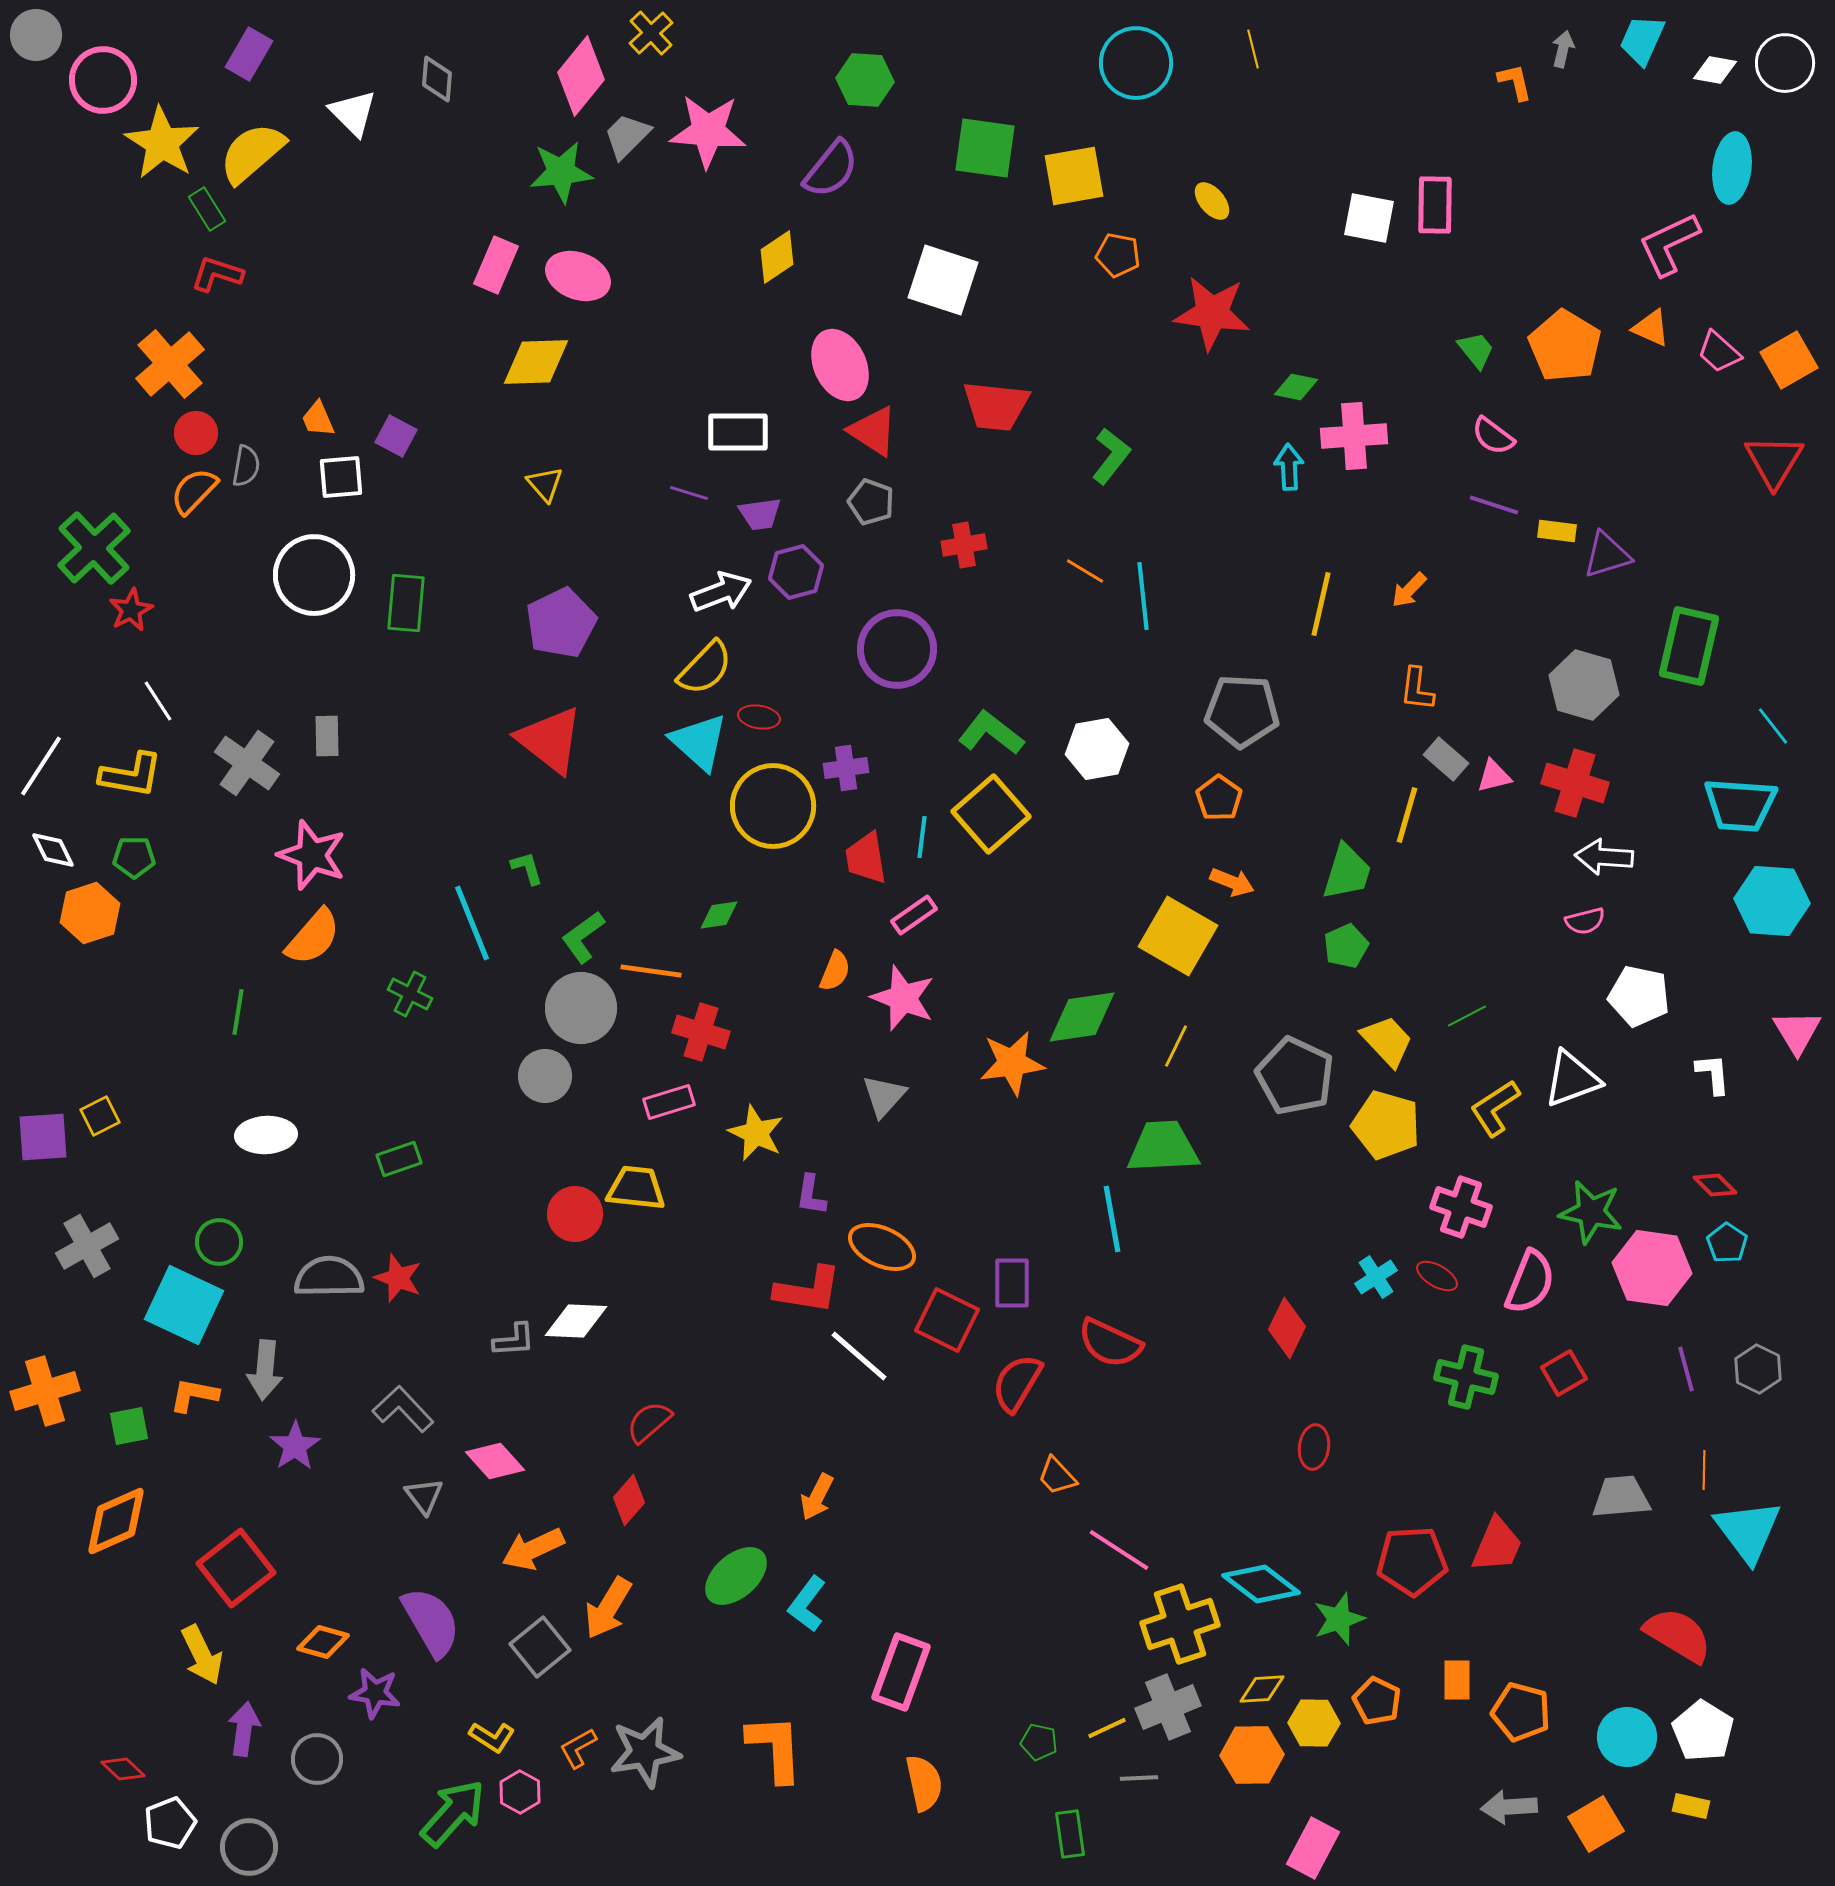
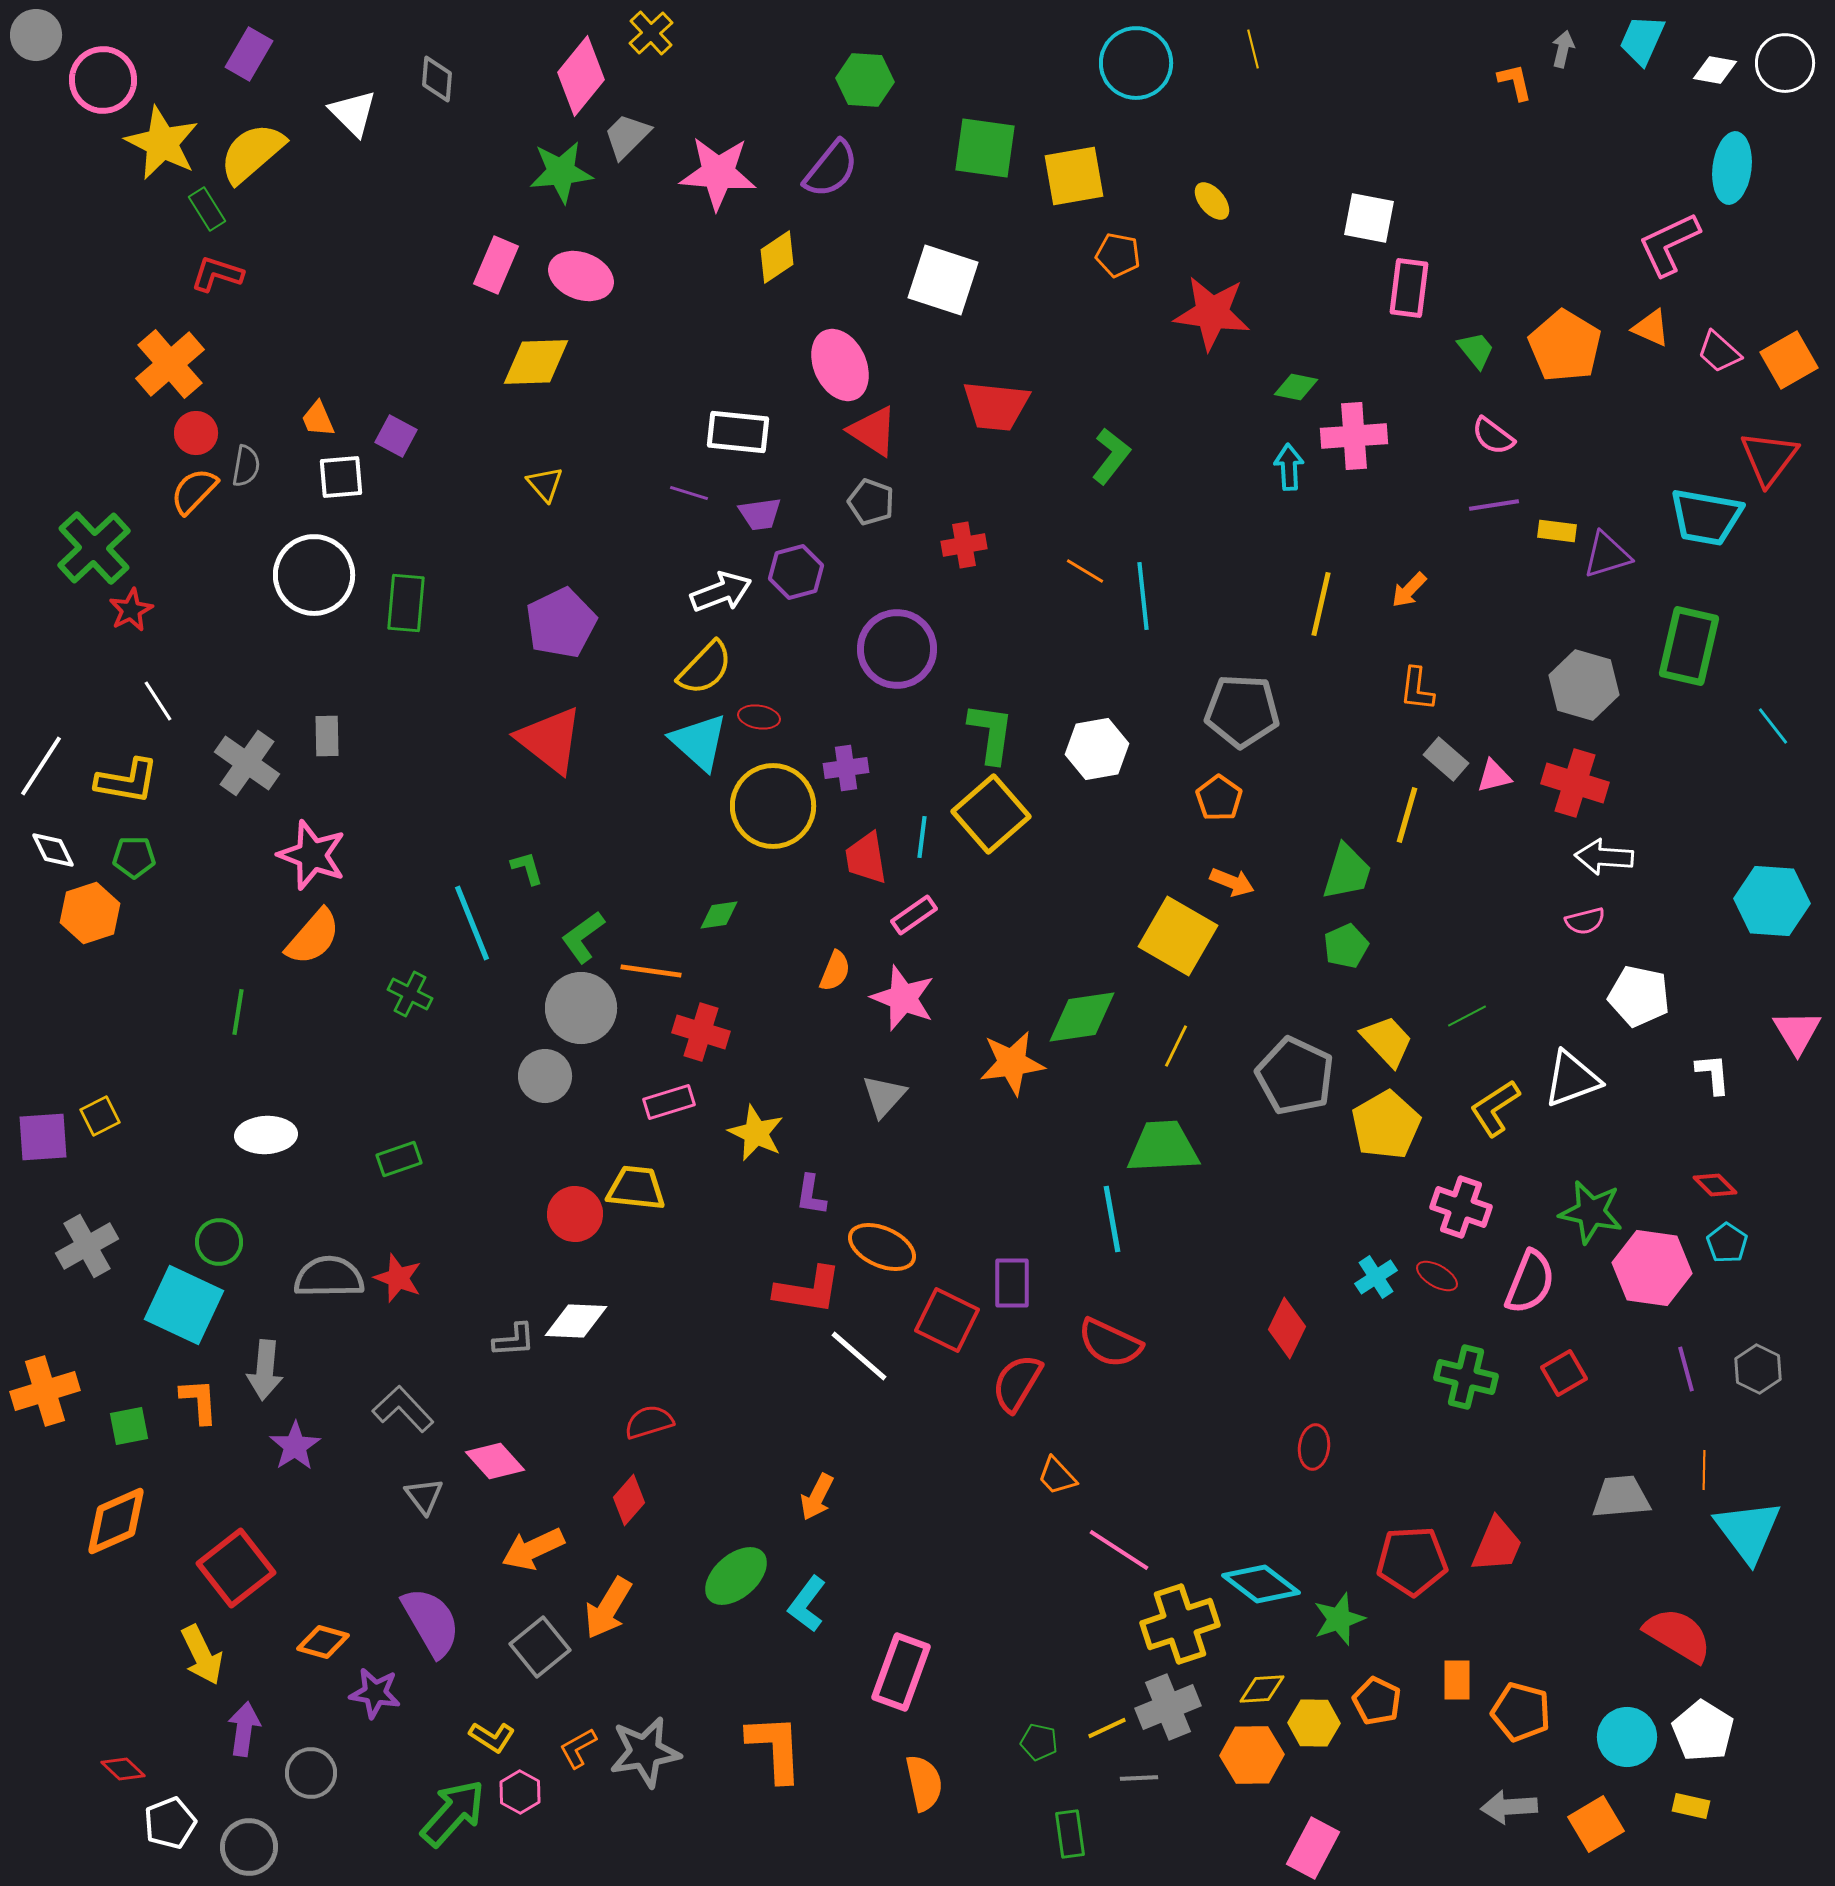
pink star at (708, 131): moved 10 px right, 42 px down
yellow star at (162, 143): rotated 6 degrees counterclockwise
pink rectangle at (1435, 205): moved 26 px left, 83 px down; rotated 6 degrees clockwise
pink ellipse at (578, 276): moved 3 px right
white rectangle at (738, 432): rotated 6 degrees clockwise
red triangle at (1774, 461): moved 5 px left, 3 px up; rotated 6 degrees clockwise
purple line at (1494, 505): rotated 27 degrees counterclockwise
green L-shape at (991, 733): rotated 60 degrees clockwise
yellow L-shape at (131, 775): moved 4 px left, 6 px down
cyan trapezoid at (1740, 805): moved 34 px left, 288 px up; rotated 6 degrees clockwise
yellow pentagon at (1386, 1125): rotated 26 degrees clockwise
orange L-shape at (194, 1395): moved 5 px right, 6 px down; rotated 75 degrees clockwise
red semicircle at (649, 1422): rotated 24 degrees clockwise
gray circle at (317, 1759): moved 6 px left, 14 px down
